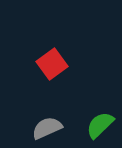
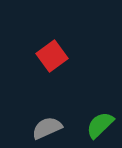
red square: moved 8 px up
